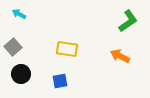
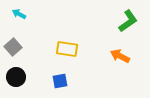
black circle: moved 5 px left, 3 px down
